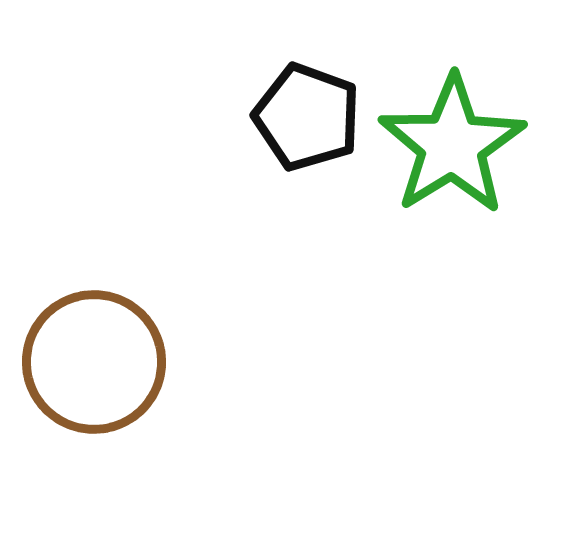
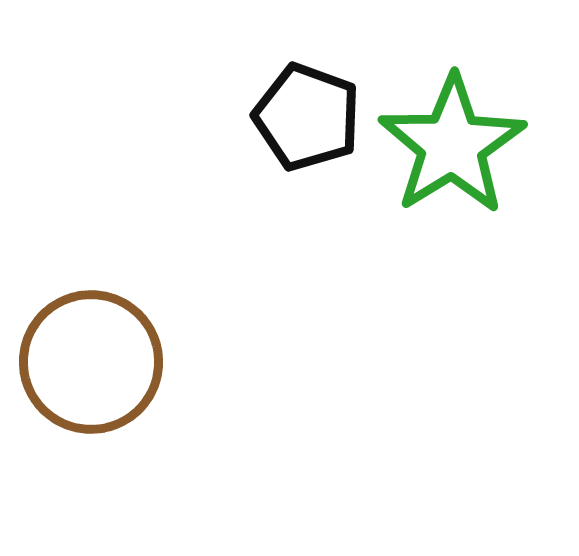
brown circle: moved 3 px left
